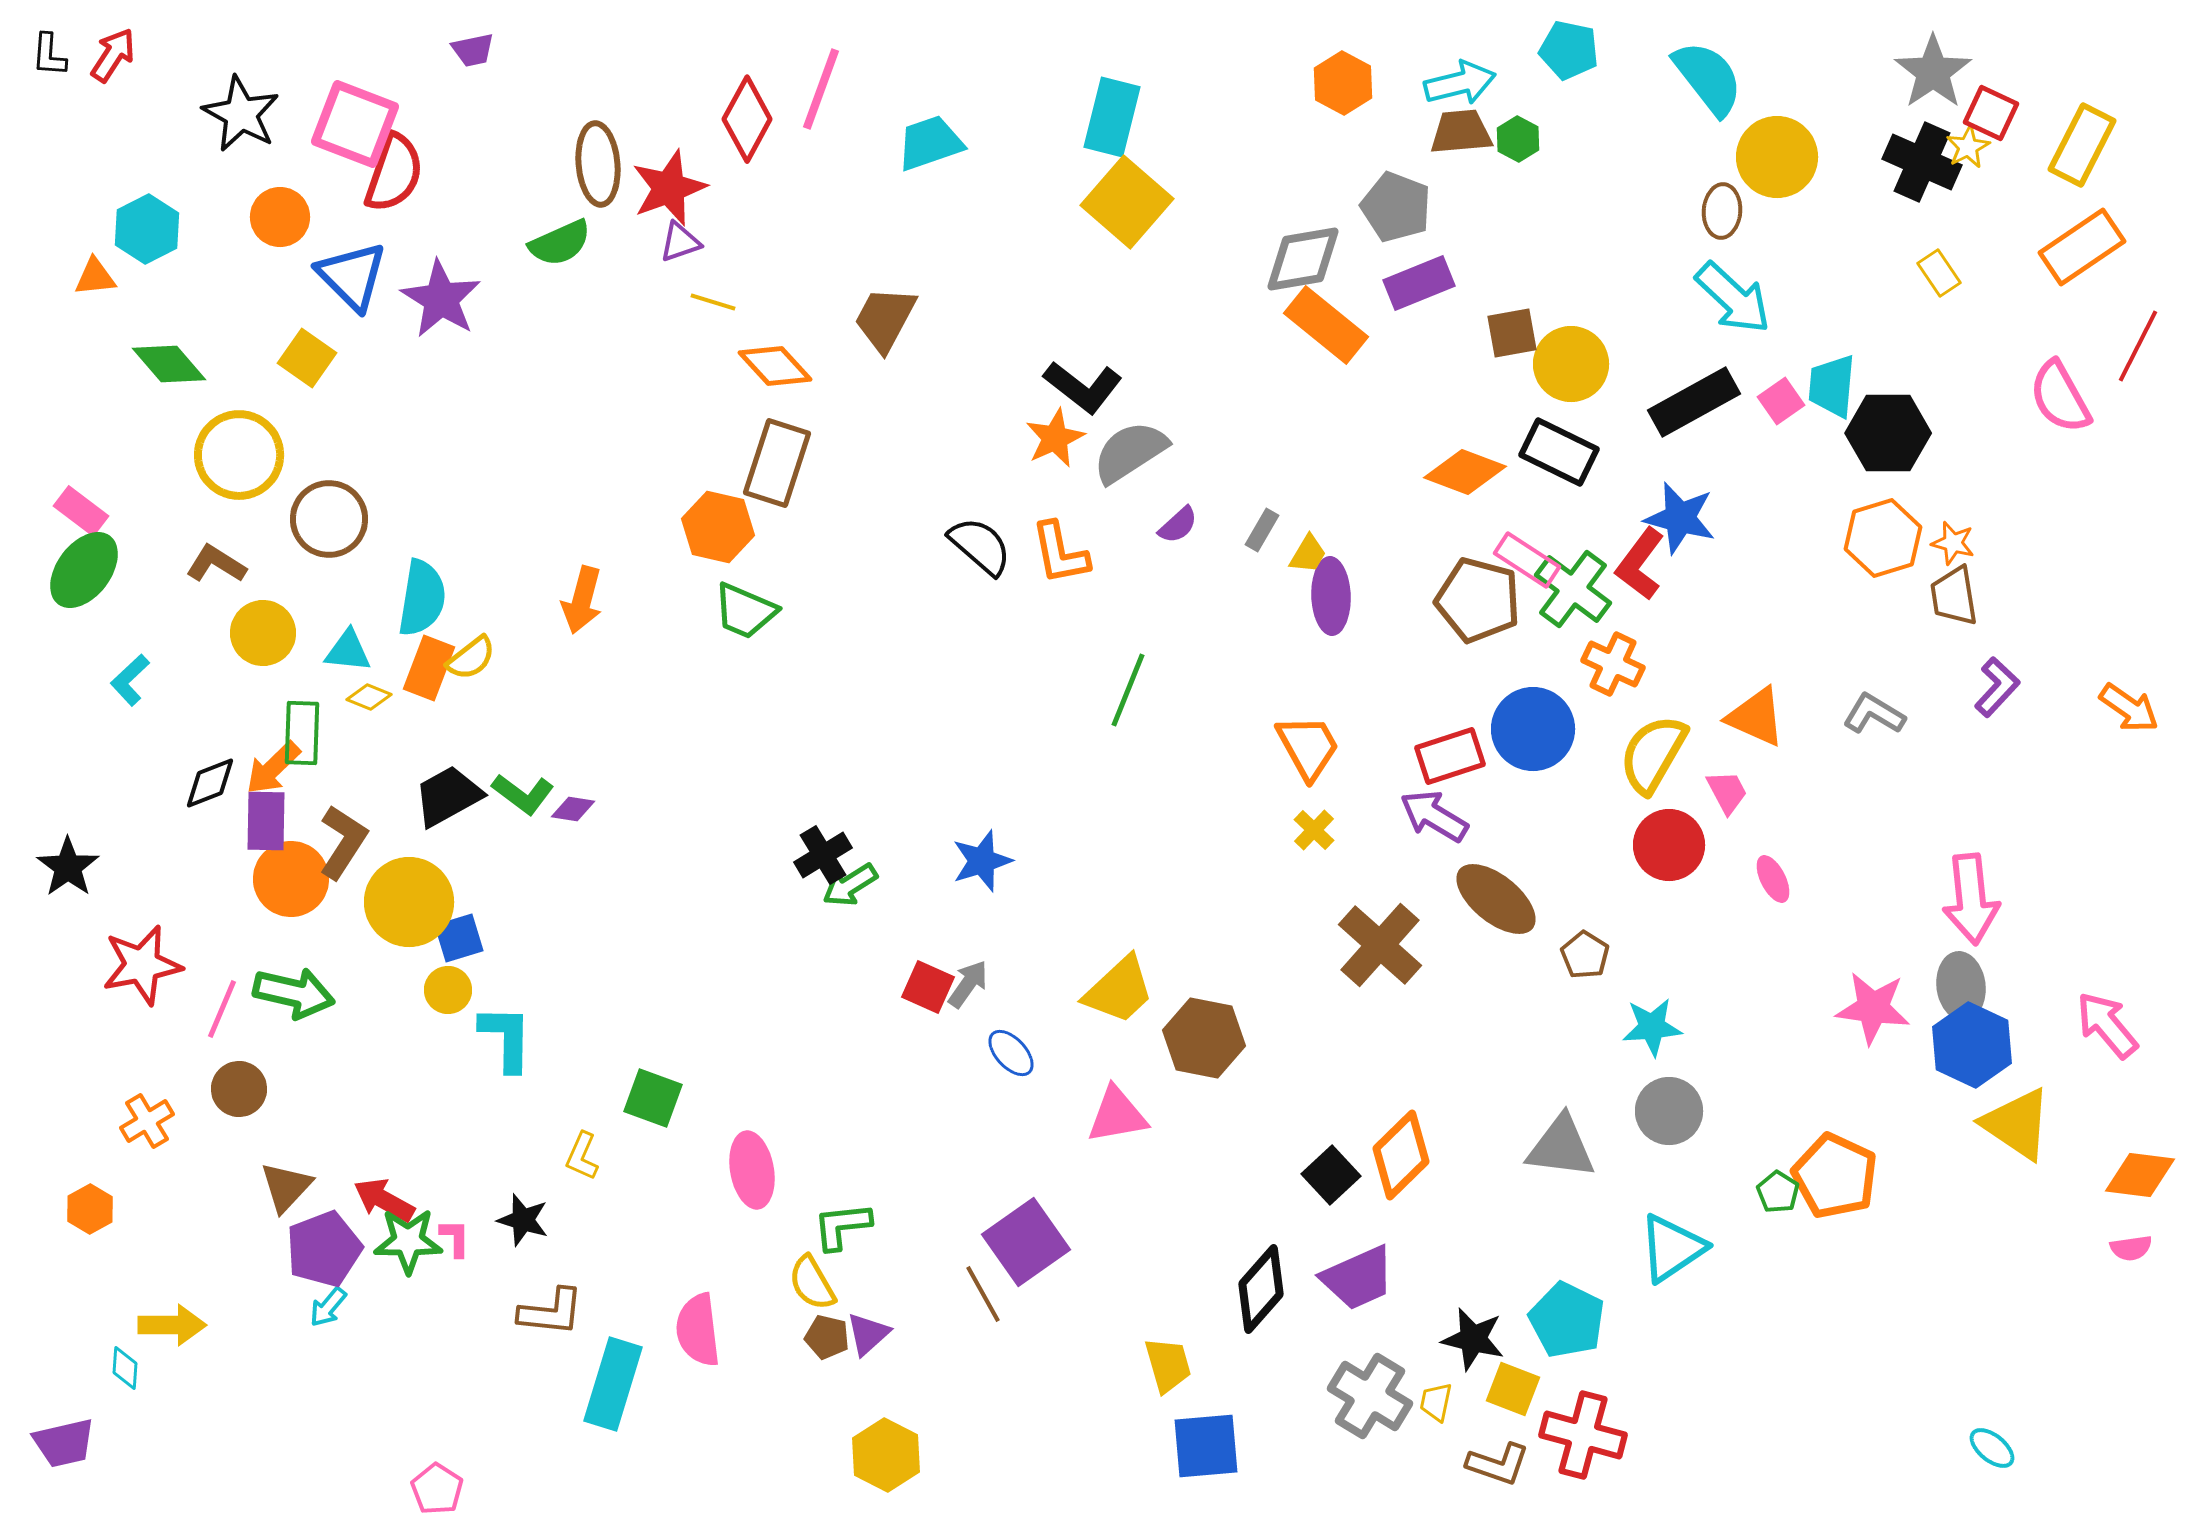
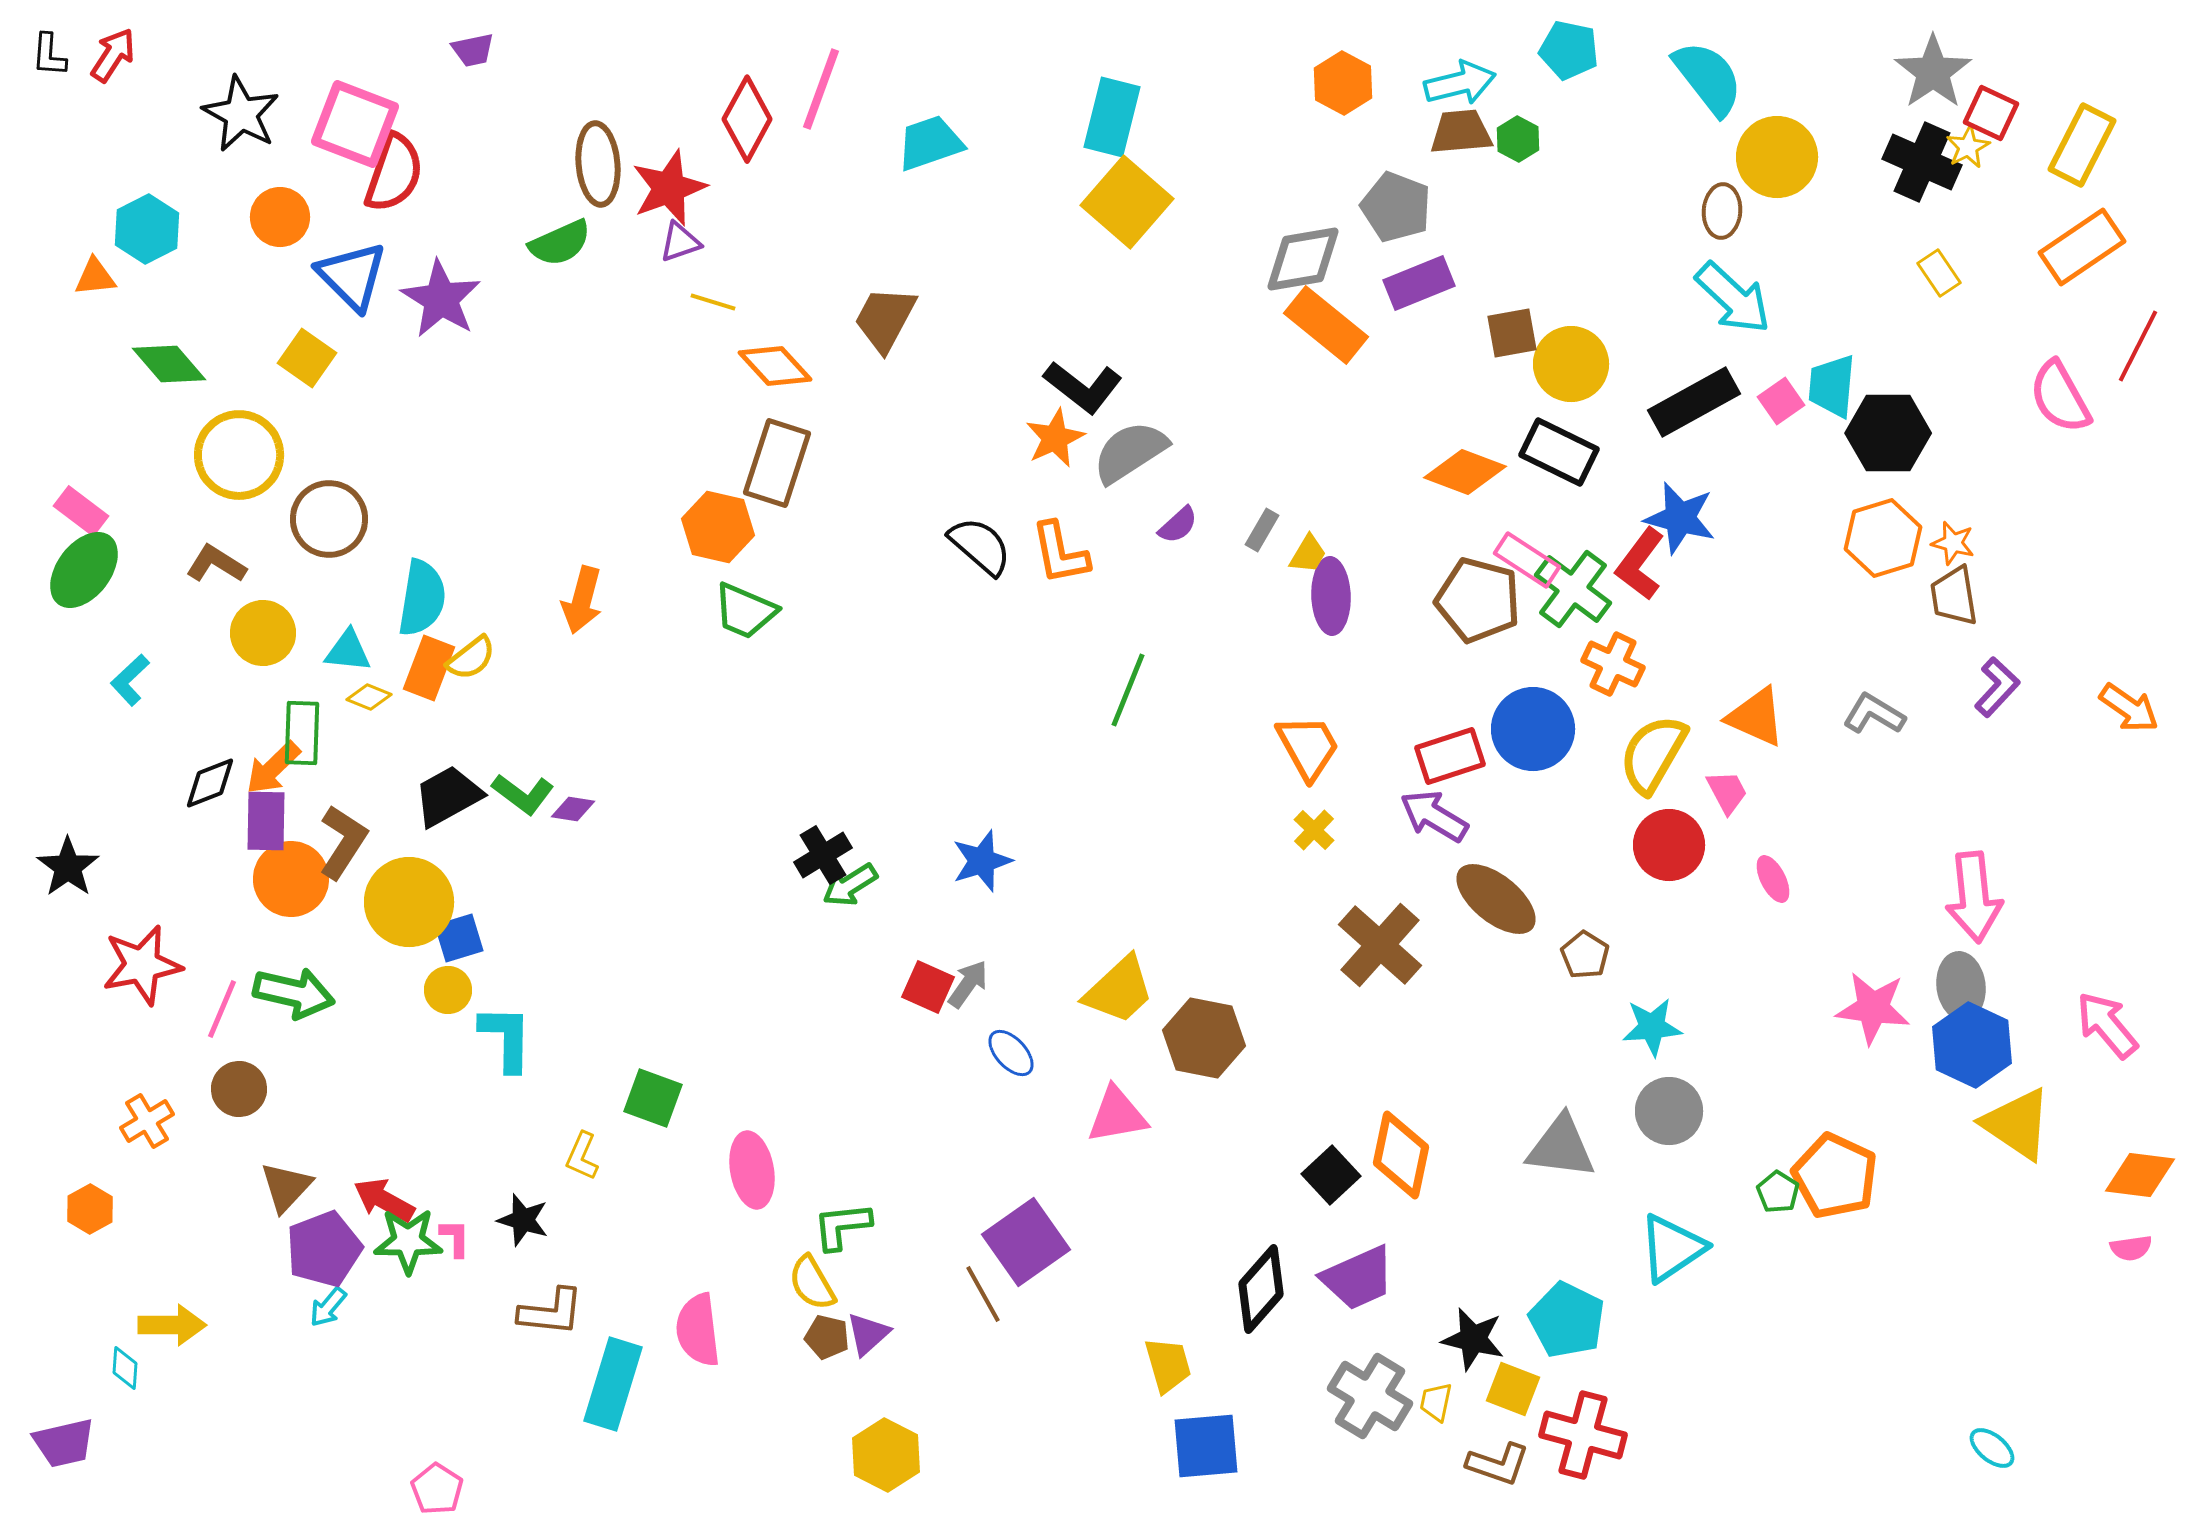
pink arrow at (1971, 899): moved 3 px right, 2 px up
orange diamond at (1401, 1155): rotated 34 degrees counterclockwise
